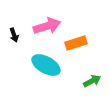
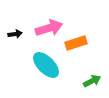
pink arrow: moved 2 px right, 2 px down
black arrow: moved 1 px right, 1 px up; rotated 80 degrees counterclockwise
cyan ellipse: rotated 16 degrees clockwise
